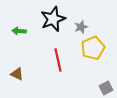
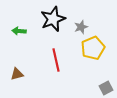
red line: moved 2 px left
brown triangle: rotated 40 degrees counterclockwise
